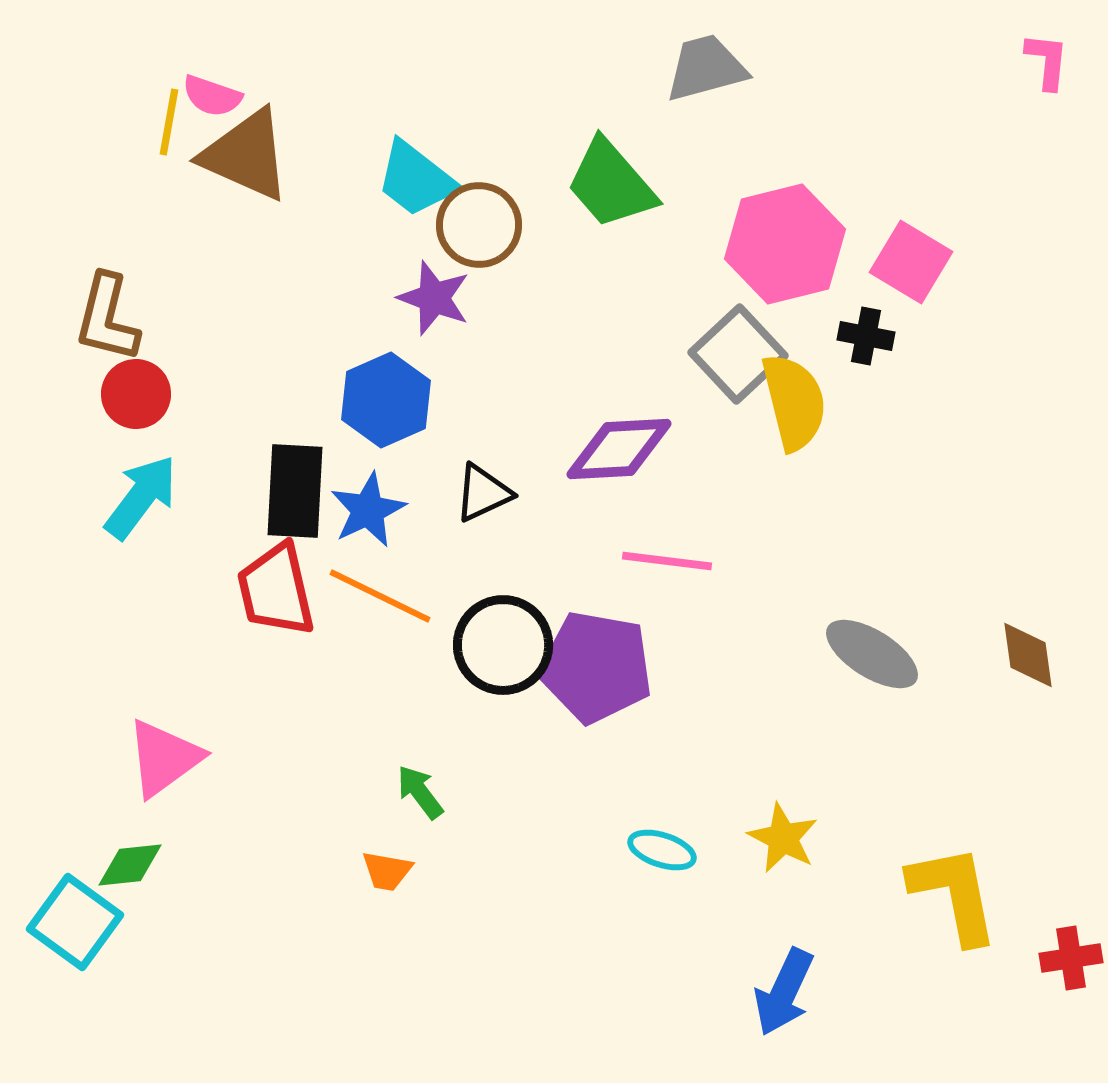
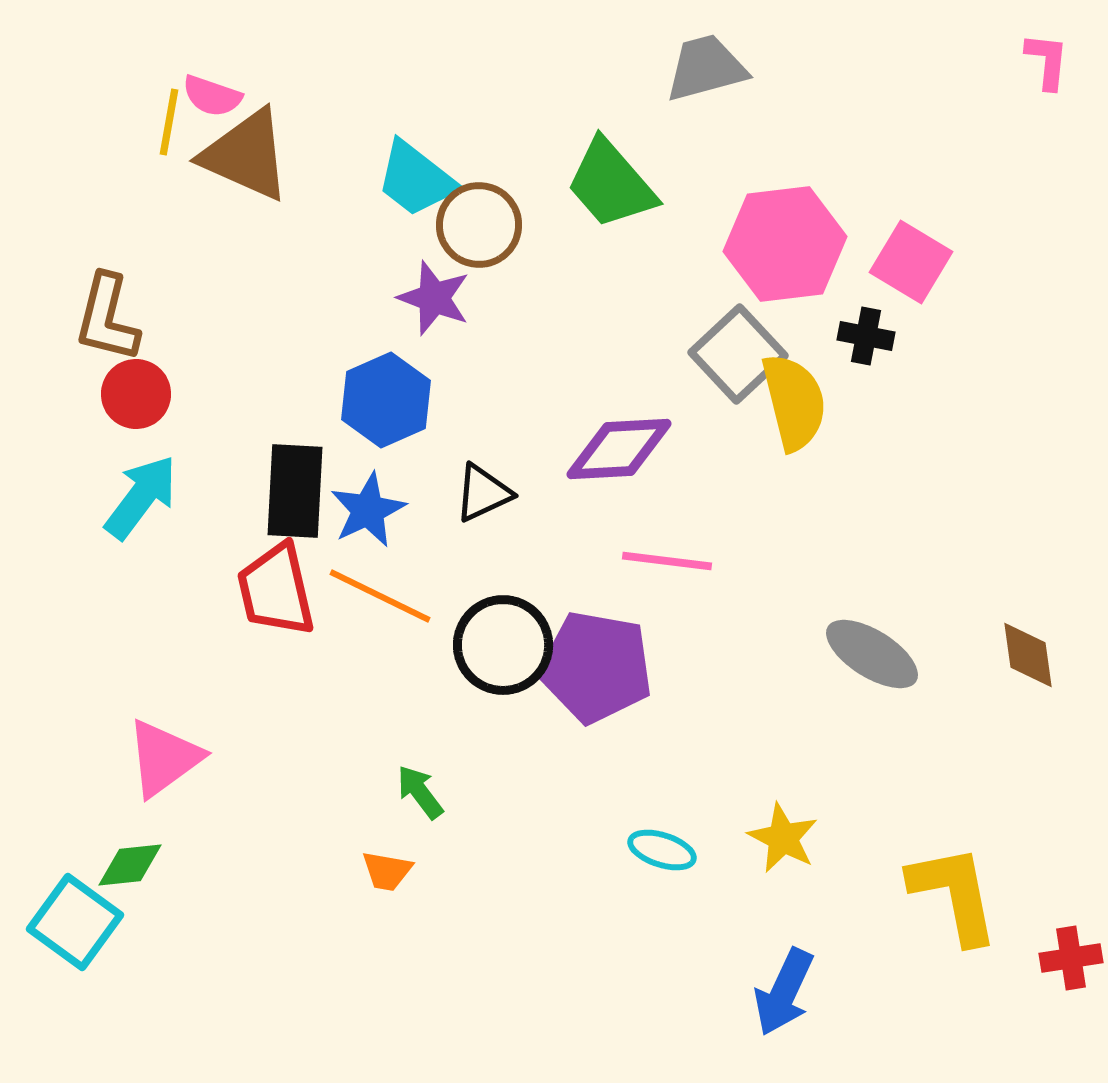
pink hexagon: rotated 7 degrees clockwise
